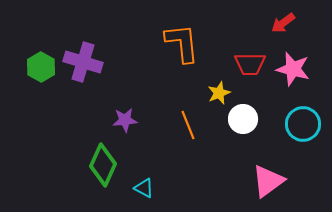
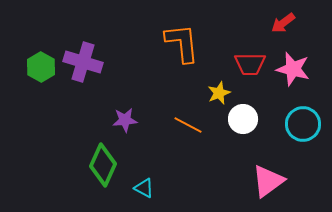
orange line: rotated 40 degrees counterclockwise
